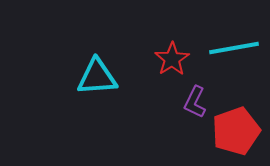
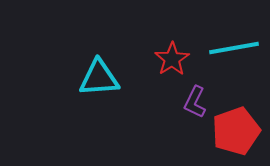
cyan triangle: moved 2 px right, 1 px down
